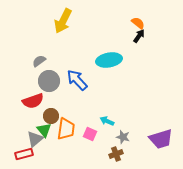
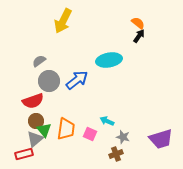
blue arrow: rotated 95 degrees clockwise
brown circle: moved 15 px left, 5 px down
